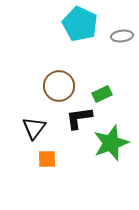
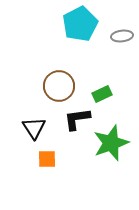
cyan pentagon: rotated 20 degrees clockwise
black L-shape: moved 2 px left, 1 px down
black triangle: rotated 10 degrees counterclockwise
